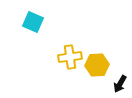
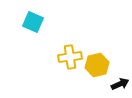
yellow hexagon: rotated 10 degrees counterclockwise
black arrow: rotated 144 degrees counterclockwise
